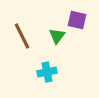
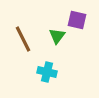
brown line: moved 1 px right, 3 px down
cyan cross: rotated 24 degrees clockwise
